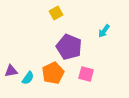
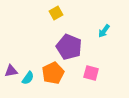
pink square: moved 5 px right, 1 px up
